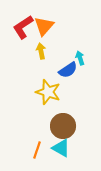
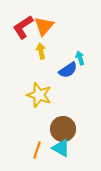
yellow star: moved 9 px left, 3 px down
brown circle: moved 3 px down
